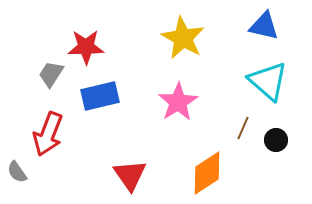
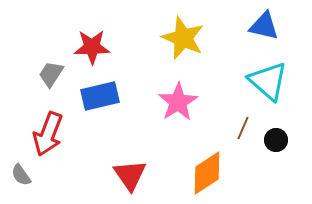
yellow star: rotated 6 degrees counterclockwise
red star: moved 6 px right
gray semicircle: moved 4 px right, 3 px down
